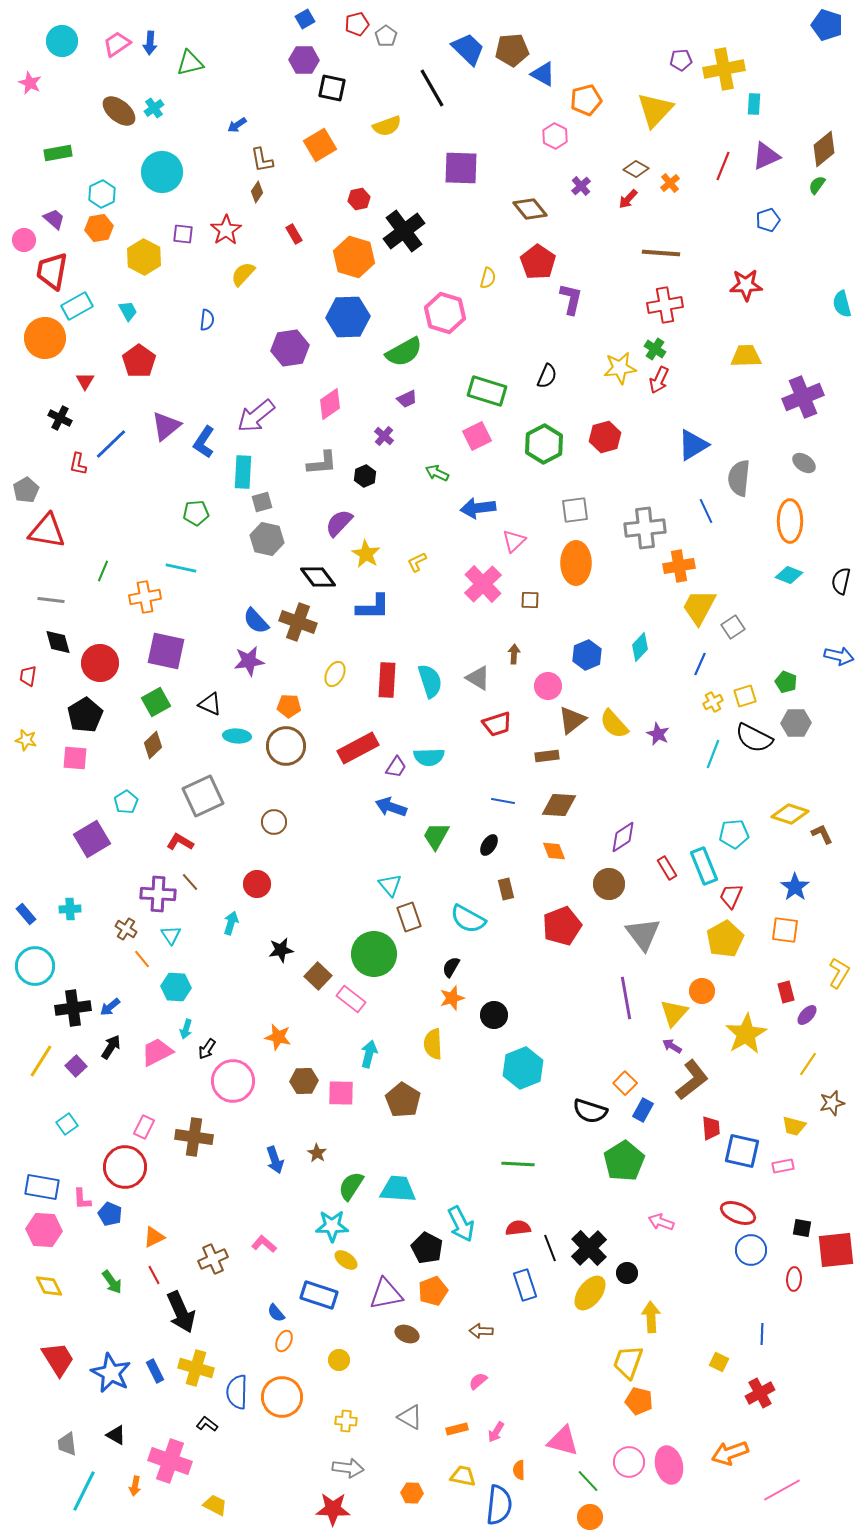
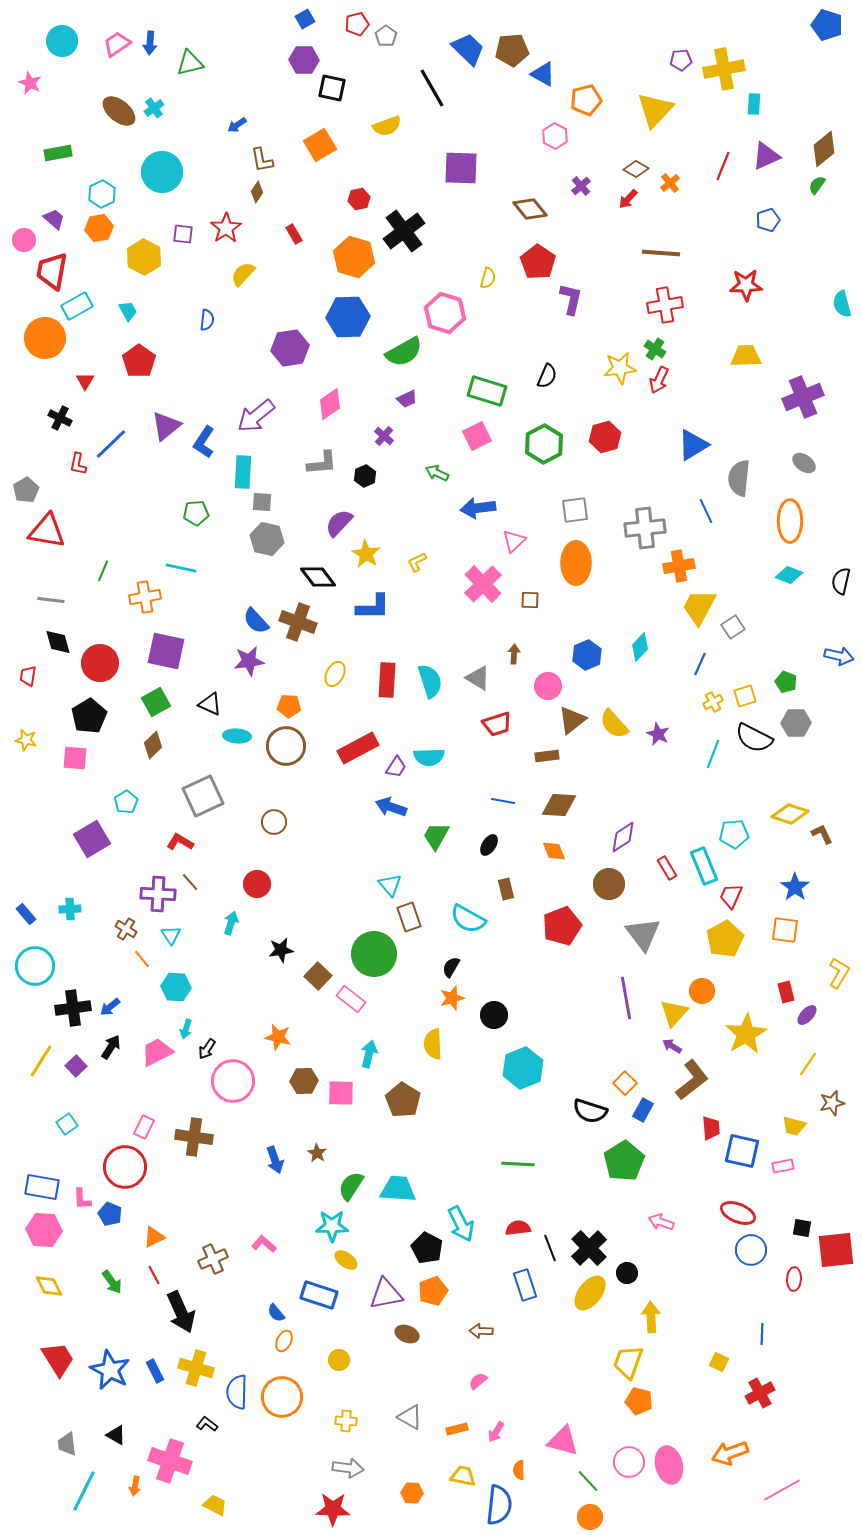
red star at (226, 230): moved 2 px up
gray square at (262, 502): rotated 20 degrees clockwise
black pentagon at (85, 715): moved 4 px right, 1 px down
blue star at (111, 1373): moved 1 px left, 3 px up
